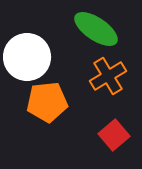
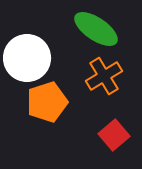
white circle: moved 1 px down
orange cross: moved 4 px left
orange pentagon: rotated 12 degrees counterclockwise
